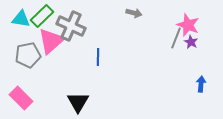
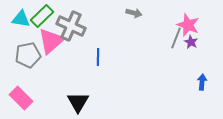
blue arrow: moved 1 px right, 2 px up
